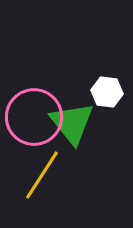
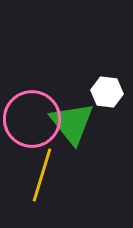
pink circle: moved 2 px left, 2 px down
yellow line: rotated 16 degrees counterclockwise
